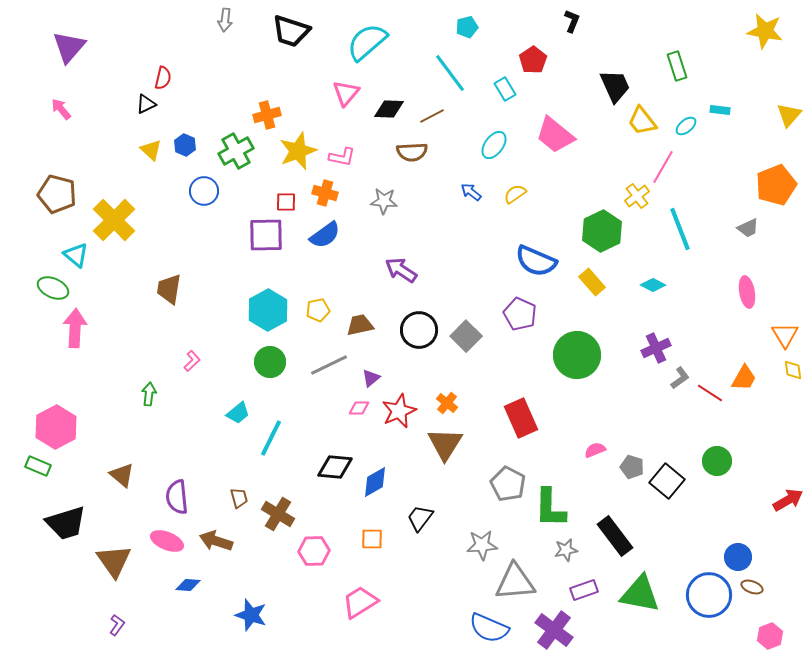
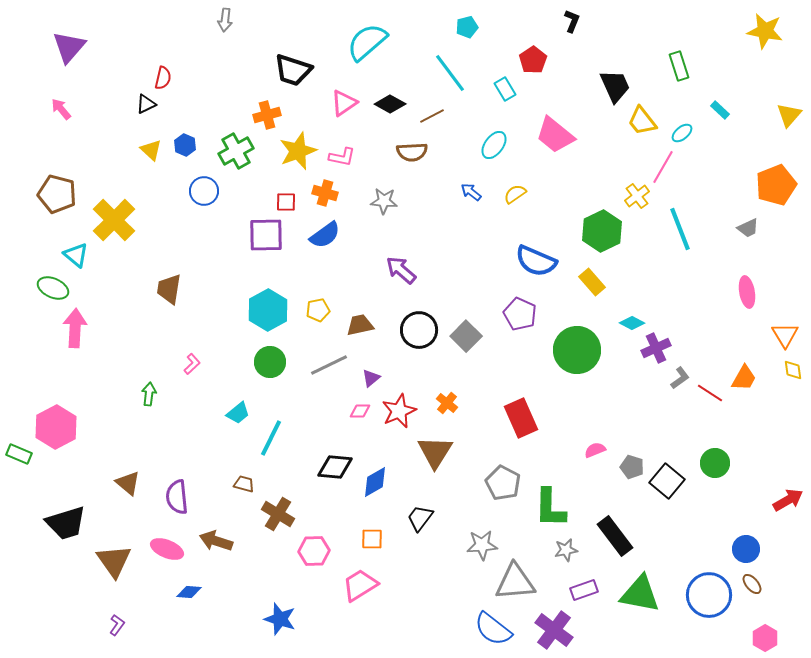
black trapezoid at (291, 31): moved 2 px right, 39 px down
green rectangle at (677, 66): moved 2 px right
pink triangle at (346, 93): moved 2 px left, 10 px down; rotated 16 degrees clockwise
black diamond at (389, 109): moved 1 px right, 5 px up; rotated 28 degrees clockwise
cyan rectangle at (720, 110): rotated 36 degrees clockwise
cyan ellipse at (686, 126): moved 4 px left, 7 px down
purple arrow at (401, 270): rotated 8 degrees clockwise
cyan diamond at (653, 285): moved 21 px left, 38 px down
green circle at (577, 355): moved 5 px up
pink L-shape at (192, 361): moved 3 px down
pink diamond at (359, 408): moved 1 px right, 3 px down
brown triangle at (445, 444): moved 10 px left, 8 px down
green circle at (717, 461): moved 2 px left, 2 px down
green rectangle at (38, 466): moved 19 px left, 12 px up
brown triangle at (122, 475): moved 6 px right, 8 px down
gray pentagon at (508, 484): moved 5 px left, 1 px up
brown trapezoid at (239, 498): moved 5 px right, 14 px up; rotated 60 degrees counterclockwise
pink ellipse at (167, 541): moved 8 px down
blue circle at (738, 557): moved 8 px right, 8 px up
blue diamond at (188, 585): moved 1 px right, 7 px down
brown ellipse at (752, 587): moved 3 px up; rotated 30 degrees clockwise
pink trapezoid at (360, 602): moved 17 px up
blue star at (251, 615): moved 29 px right, 4 px down
blue semicircle at (489, 628): moved 4 px right, 1 px down; rotated 15 degrees clockwise
pink hexagon at (770, 636): moved 5 px left, 2 px down; rotated 10 degrees counterclockwise
